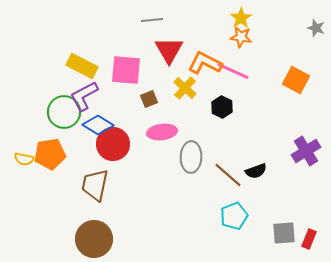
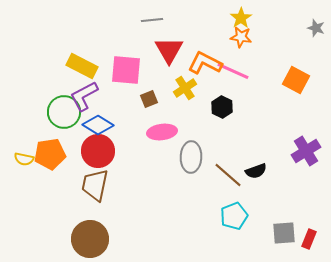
yellow cross: rotated 15 degrees clockwise
red circle: moved 15 px left, 7 px down
brown circle: moved 4 px left
